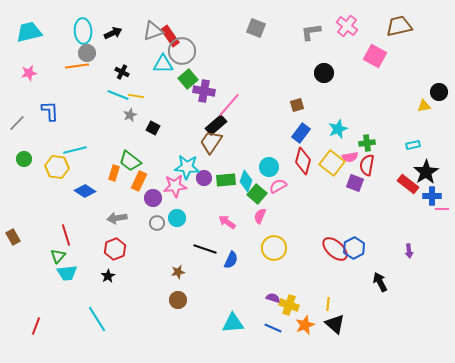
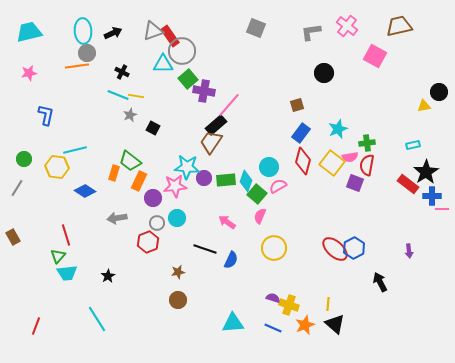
blue L-shape at (50, 111): moved 4 px left, 4 px down; rotated 15 degrees clockwise
gray line at (17, 123): moved 65 px down; rotated 12 degrees counterclockwise
red hexagon at (115, 249): moved 33 px right, 7 px up
